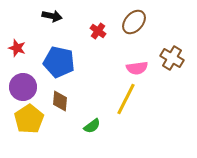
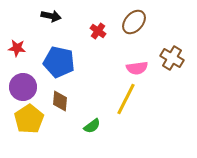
black arrow: moved 1 px left
red star: rotated 12 degrees counterclockwise
